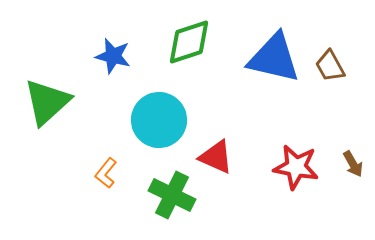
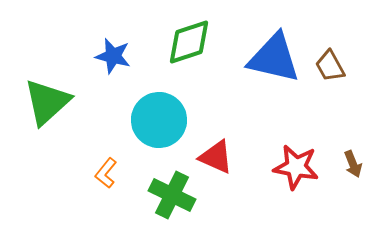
brown arrow: rotated 8 degrees clockwise
